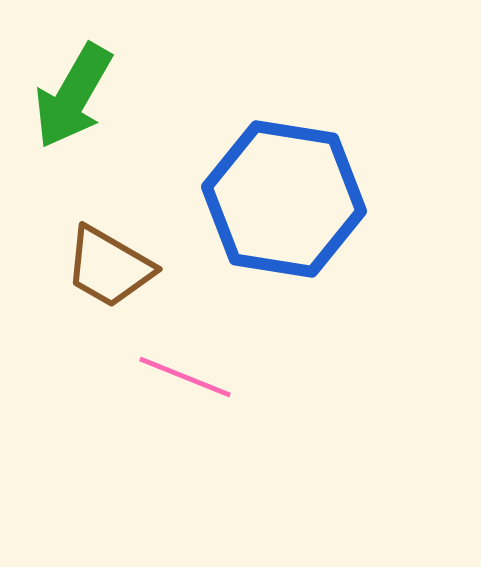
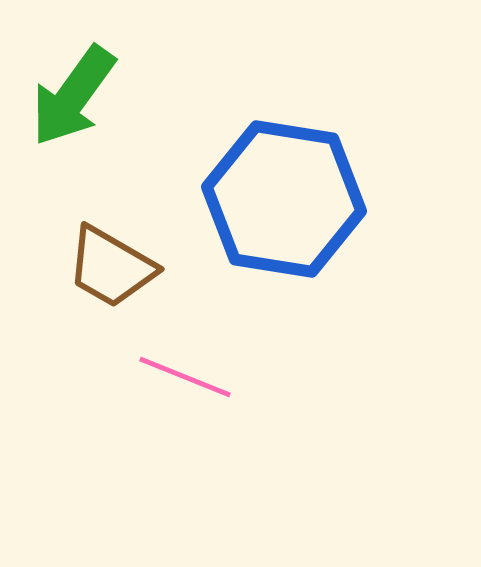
green arrow: rotated 6 degrees clockwise
brown trapezoid: moved 2 px right
